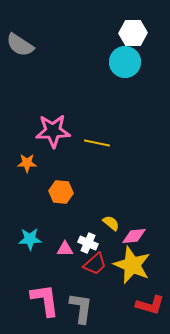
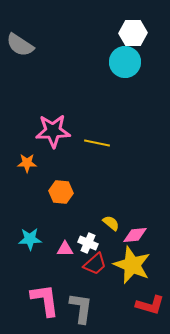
pink diamond: moved 1 px right, 1 px up
